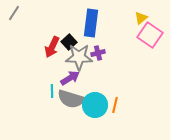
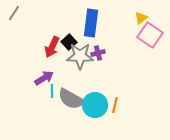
gray star: moved 1 px right, 1 px up
purple arrow: moved 26 px left
gray semicircle: rotated 12 degrees clockwise
